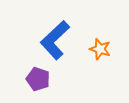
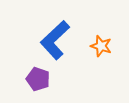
orange star: moved 1 px right, 3 px up
